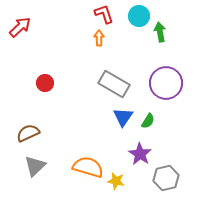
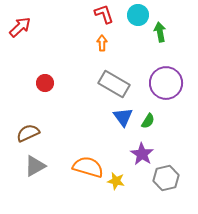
cyan circle: moved 1 px left, 1 px up
orange arrow: moved 3 px right, 5 px down
blue triangle: rotated 10 degrees counterclockwise
purple star: moved 2 px right
gray triangle: rotated 15 degrees clockwise
